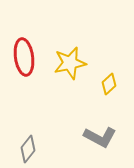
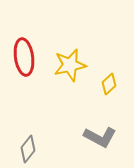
yellow star: moved 2 px down
